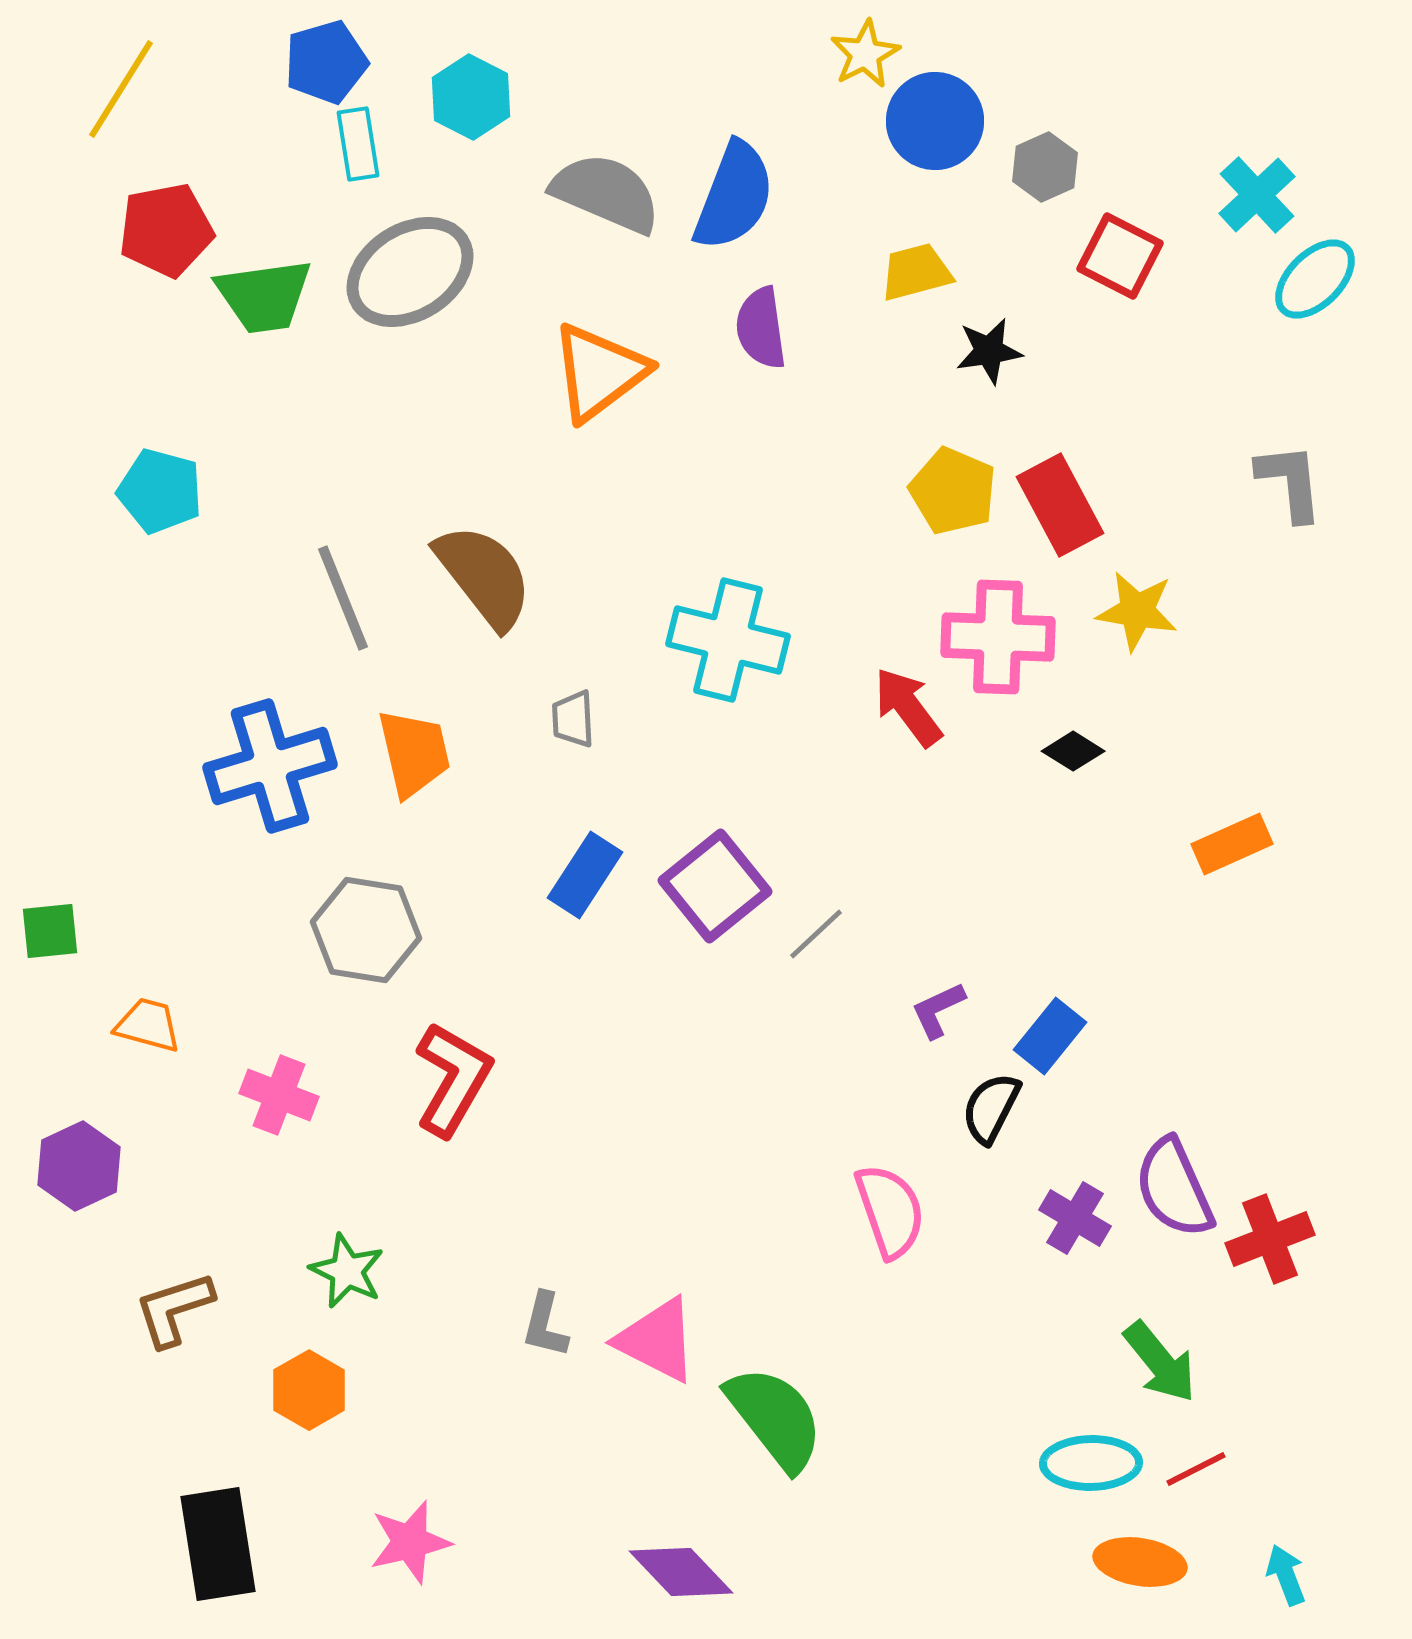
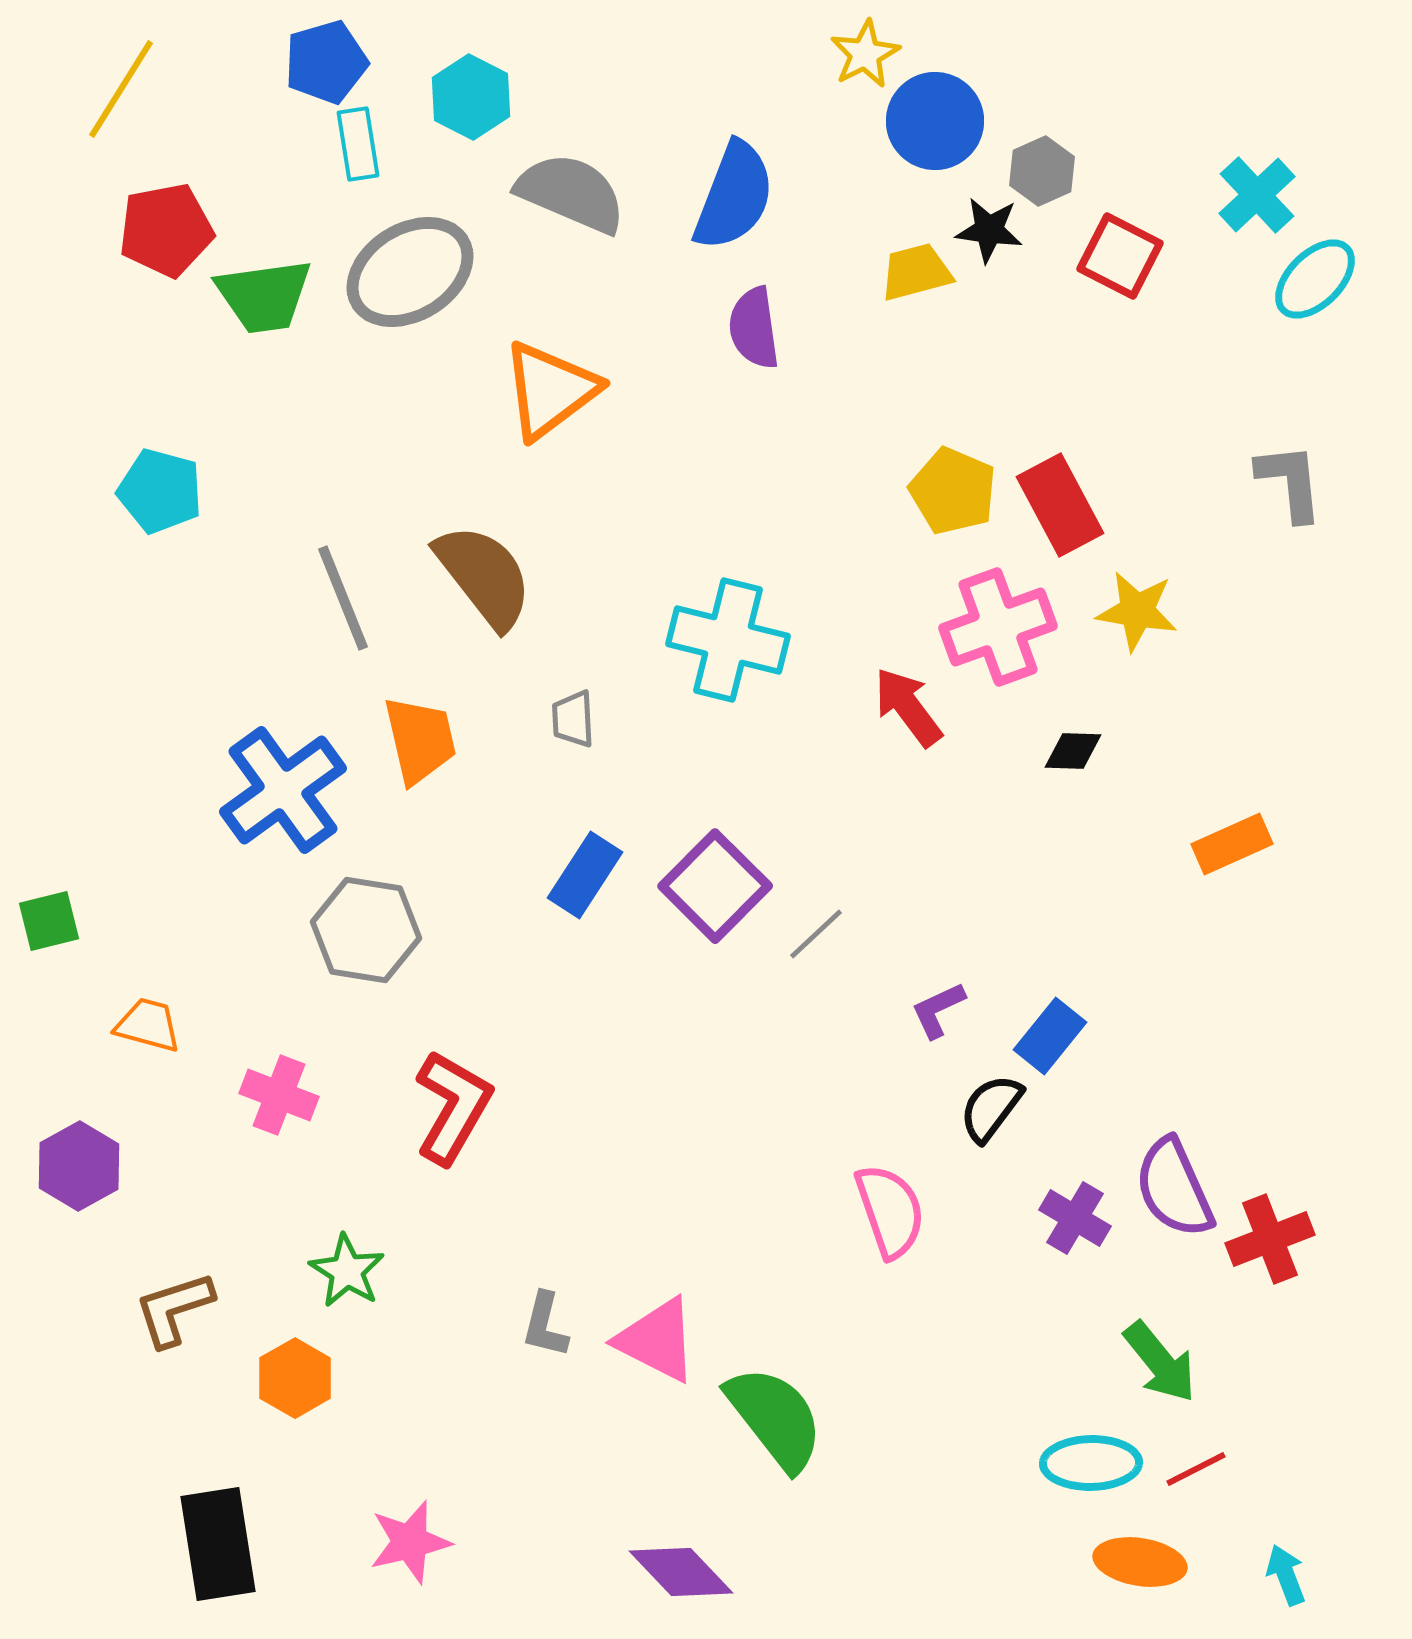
gray hexagon at (1045, 167): moved 3 px left, 4 px down
gray semicircle at (606, 193): moved 35 px left
purple semicircle at (761, 328): moved 7 px left
black star at (989, 351): moved 121 px up; rotated 16 degrees clockwise
orange triangle at (599, 372): moved 49 px left, 18 px down
pink cross at (998, 637): moved 10 px up; rotated 22 degrees counterclockwise
black diamond at (1073, 751): rotated 30 degrees counterclockwise
orange trapezoid at (414, 753): moved 6 px right, 13 px up
blue cross at (270, 766): moved 13 px right, 24 px down; rotated 19 degrees counterclockwise
purple square at (715, 886): rotated 6 degrees counterclockwise
green square at (50, 931): moved 1 px left, 10 px up; rotated 8 degrees counterclockwise
red L-shape at (453, 1079): moved 28 px down
black semicircle at (991, 1108): rotated 10 degrees clockwise
purple hexagon at (79, 1166): rotated 4 degrees counterclockwise
green star at (347, 1271): rotated 6 degrees clockwise
orange hexagon at (309, 1390): moved 14 px left, 12 px up
